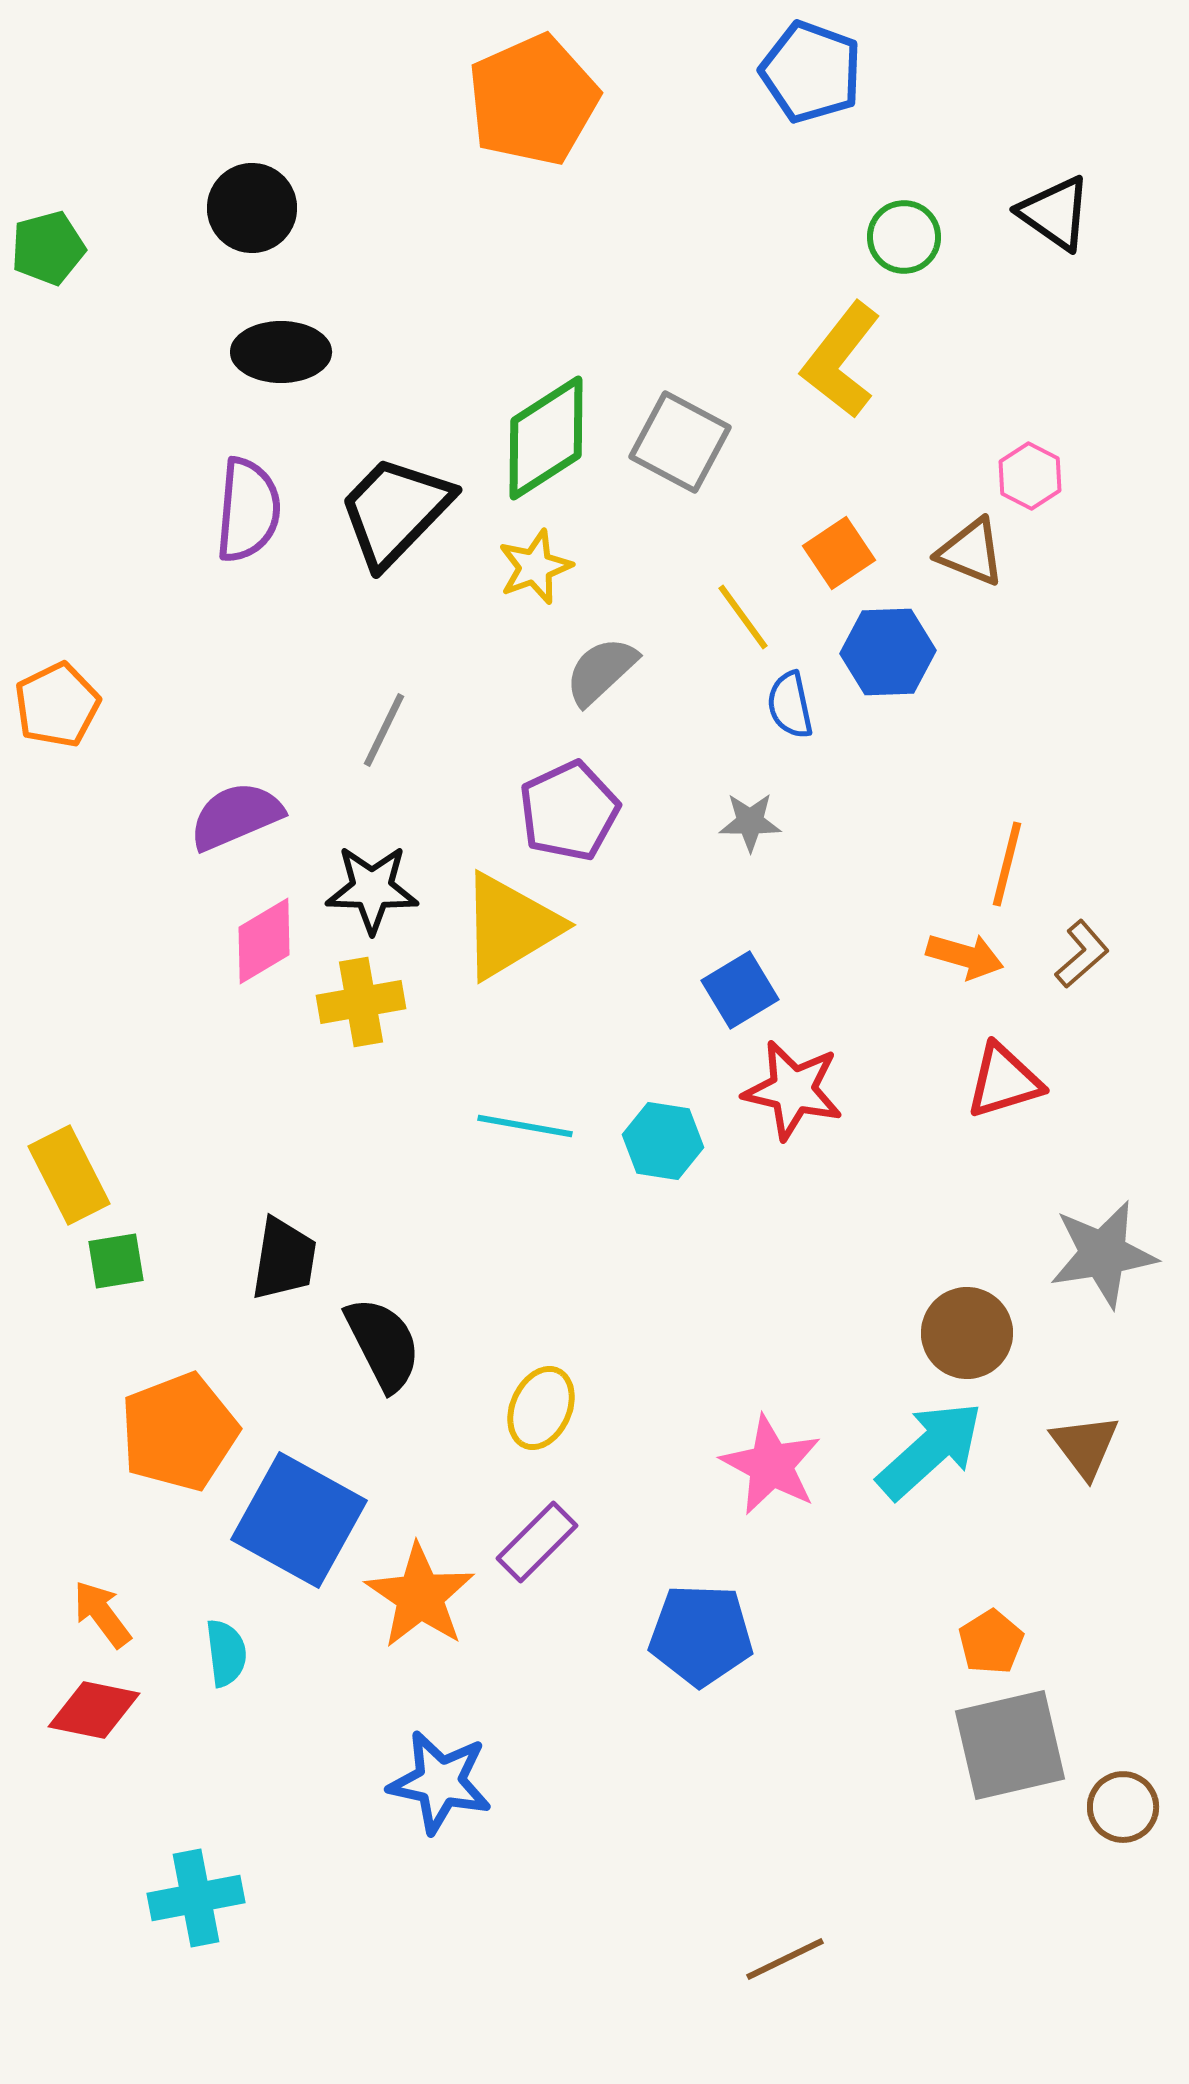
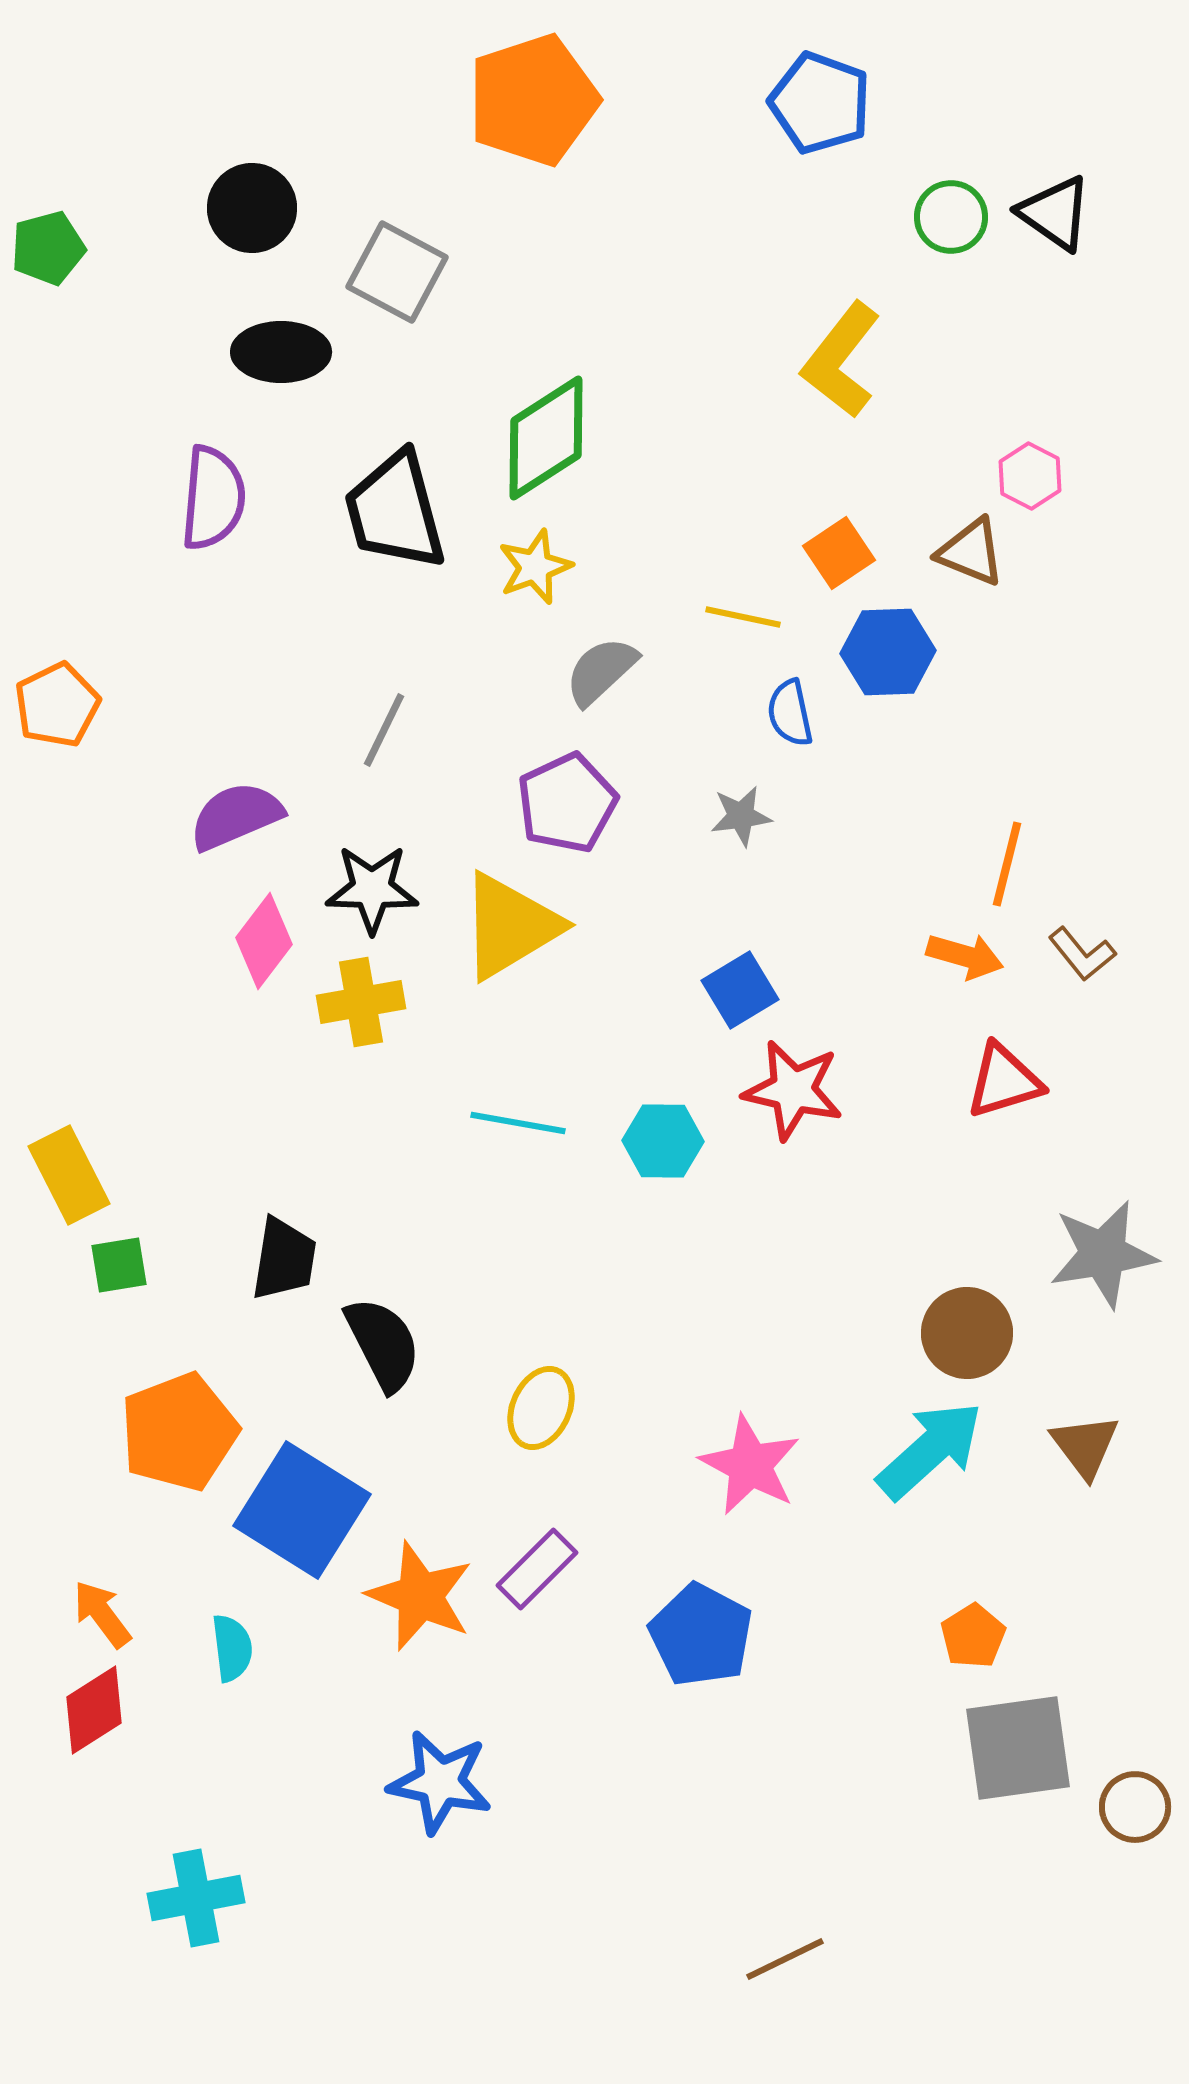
blue pentagon at (811, 72): moved 9 px right, 31 px down
orange pentagon at (533, 100): rotated 6 degrees clockwise
green circle at (904, 237): moved 47 px right, 20 px up
gray square at (680, 442): moved 283 px left, 170 px up
purple semicircle at (248, 510): moved 35 px left, 12 px up
black trapezoid at (395, 511): rotated 59 degrees counterclockwise
yellow line at (743, 617): rotated 42 degrees counterclockwise
blue semicircle at (790, 705): moved 8 px down
purple pentagon at (569, 811): moved 2 px left, 8 px up
gray star at (750, 822): moved 9 px left, 6 px up; rotated 8 degrees counterclockwise
pink diamond at (264, 941): rotated 22 degrees counterclockwise
brown L-shape at (1082, 954): rotated 92 degrees clockwise
cyan line at (525, 1126): moved 7 px left, 3 px up
cyan hexagon at (663, 1141): rotated 8 degrees counterclockwise
green square at (116, 1261): moved 3 px right, 4 px down
pink star at (771, 1465): moved 21 px left
blue square at (299, 1520): moved 3 px right, 10 px up; rotated 3 degrees clockwise
purple rectangle at (537, 1542): moved 27 px down
orange star at (420, 1596): rotated 11 degrees counterclockwise
blue pentagon at (701, 1635): rotated 26 degrees clockwise
orange pentagon at (991, 1642): moved 18 px left, 6 px up
cyan semicircle at (226, 1653): moved 6 px right, 5 px up
red diamond at (94, 1710): rotated 44 degrees counterclockwise
gray square at (1010, 1745): moved 8 px right, 3 px down; rotated 5 degrees clockwise
brown circle at (1123, 1807): moved 12 px right
